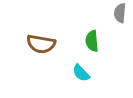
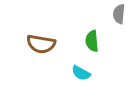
gray semicircle: moved 1 px left, 1 px down
cyan semicircle: rotated 18 degrees counterclockwise
